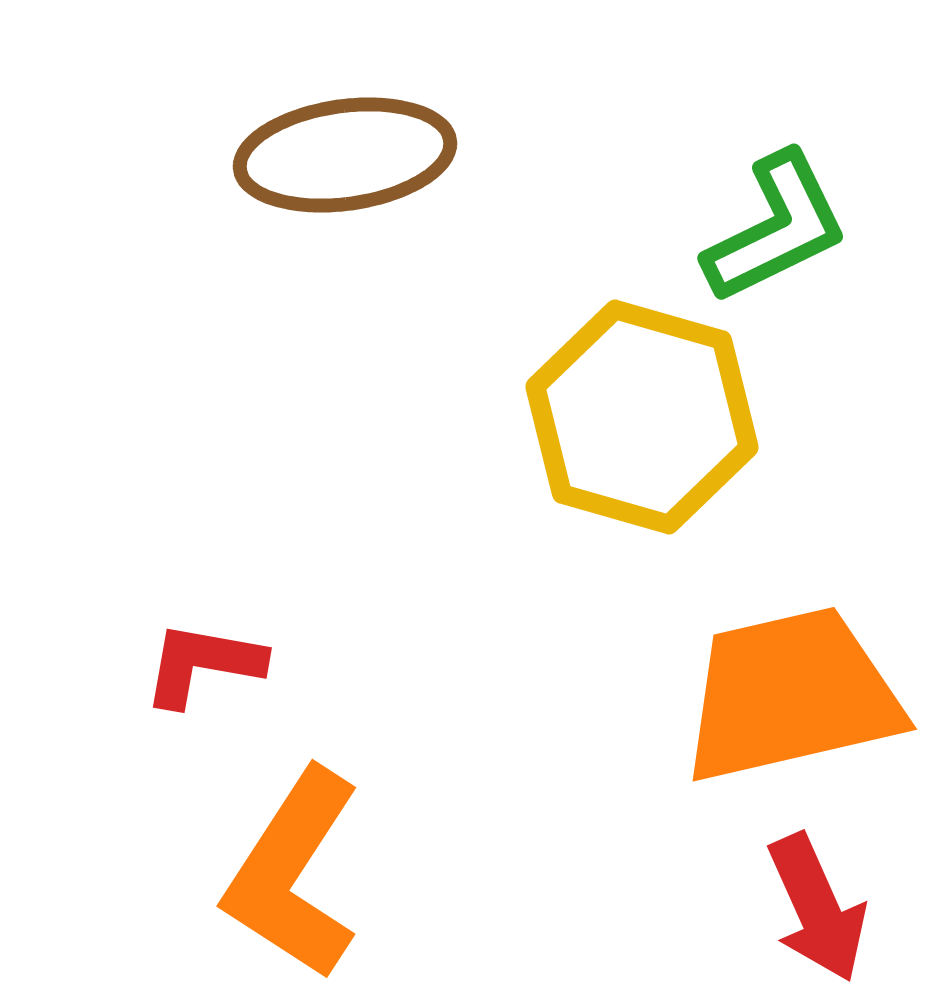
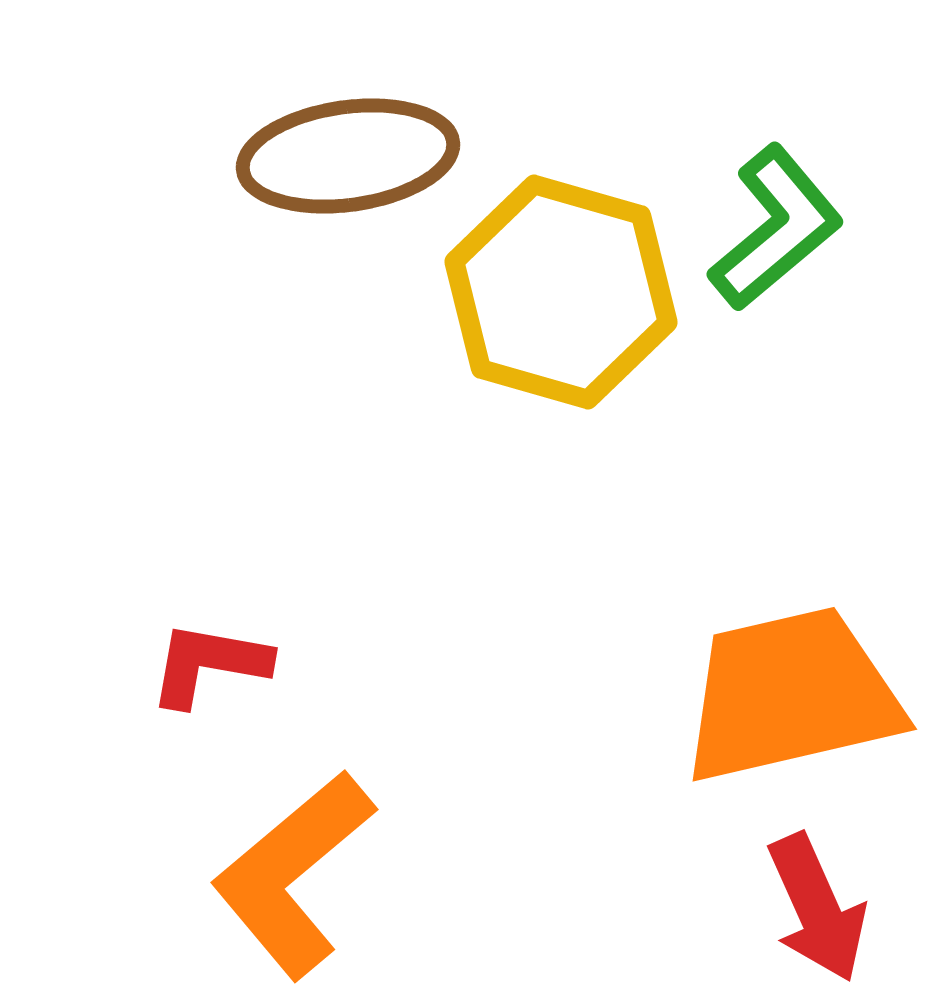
brown ellipse: moved 3 px right, 1 px down
green L-shape: rotated 14 degrees counterclockwise
yellow hexagon: moved 81 px left, 125 px up
red L-shape: moved 6 px right
orange L-shape: rotated 17 degrees clockwise
